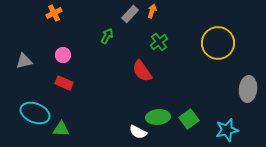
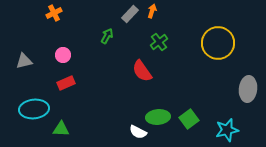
red rectangle: moved 2 px right; rotated 48 degrees counterclockwise
cyan ellipse: moved 1 px left, 4 px up; rotated 28 degrees counterclockwise
